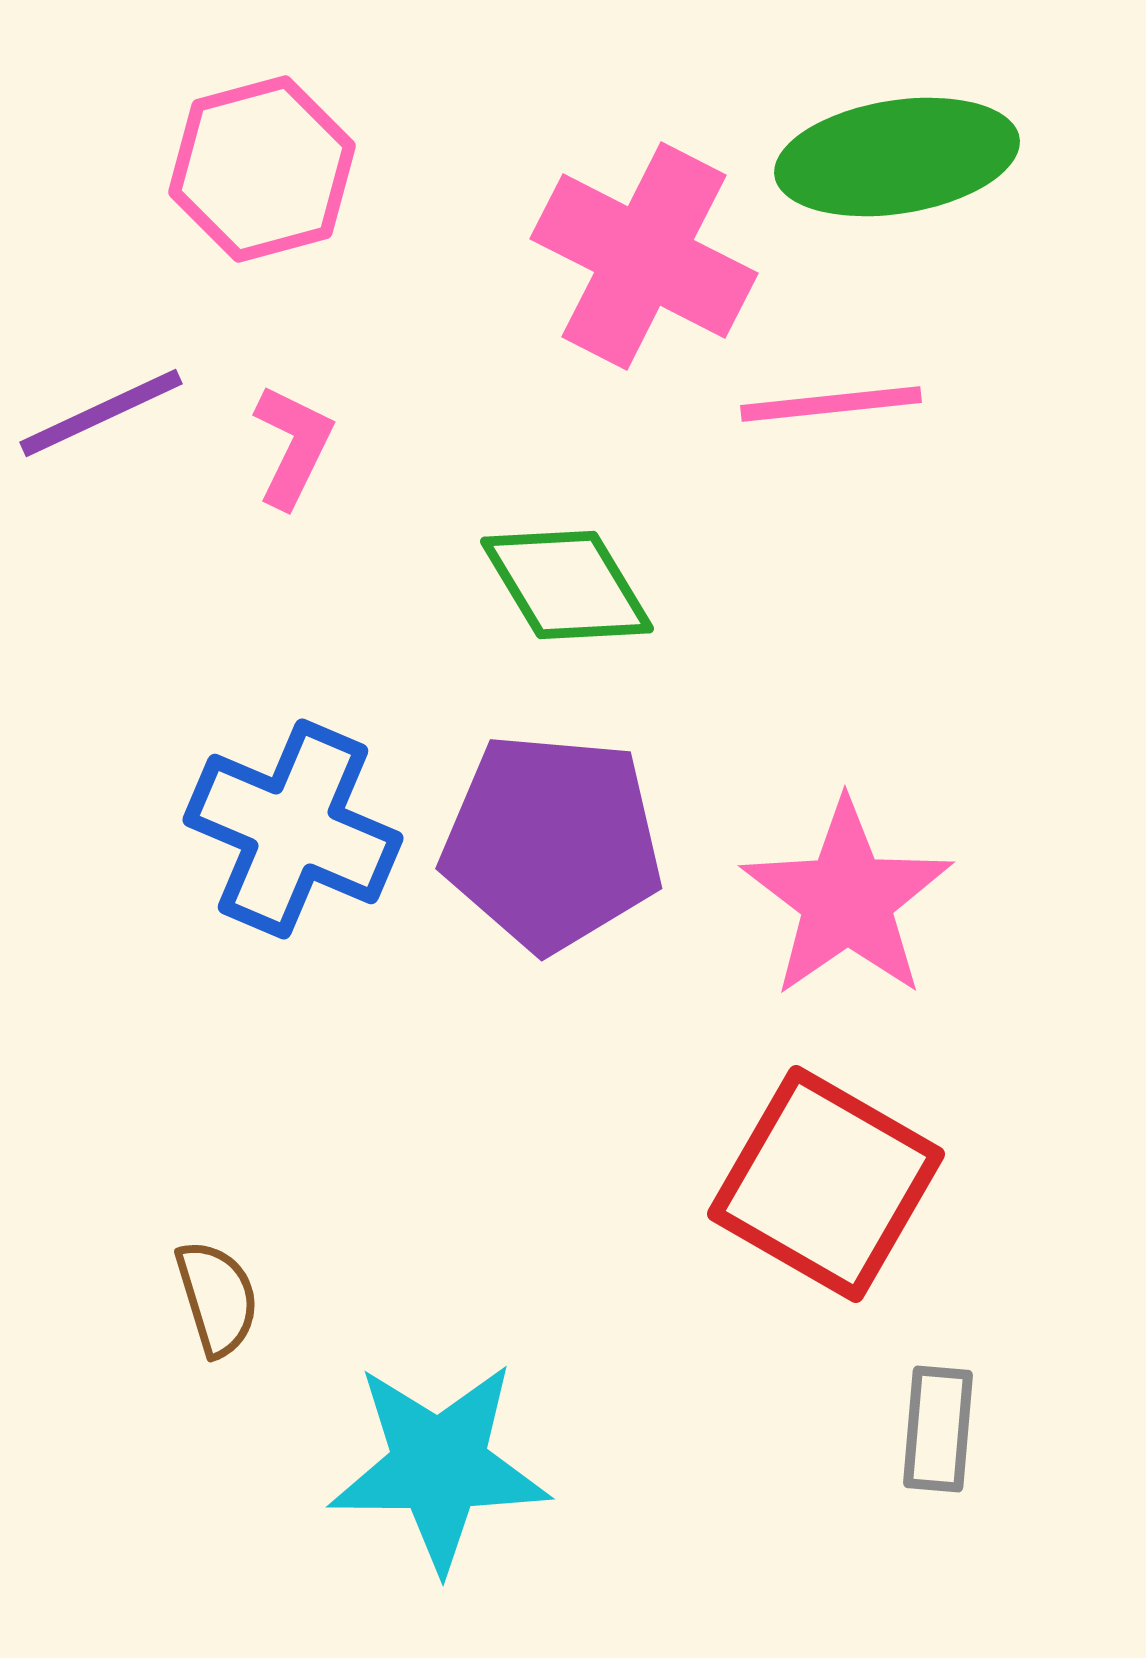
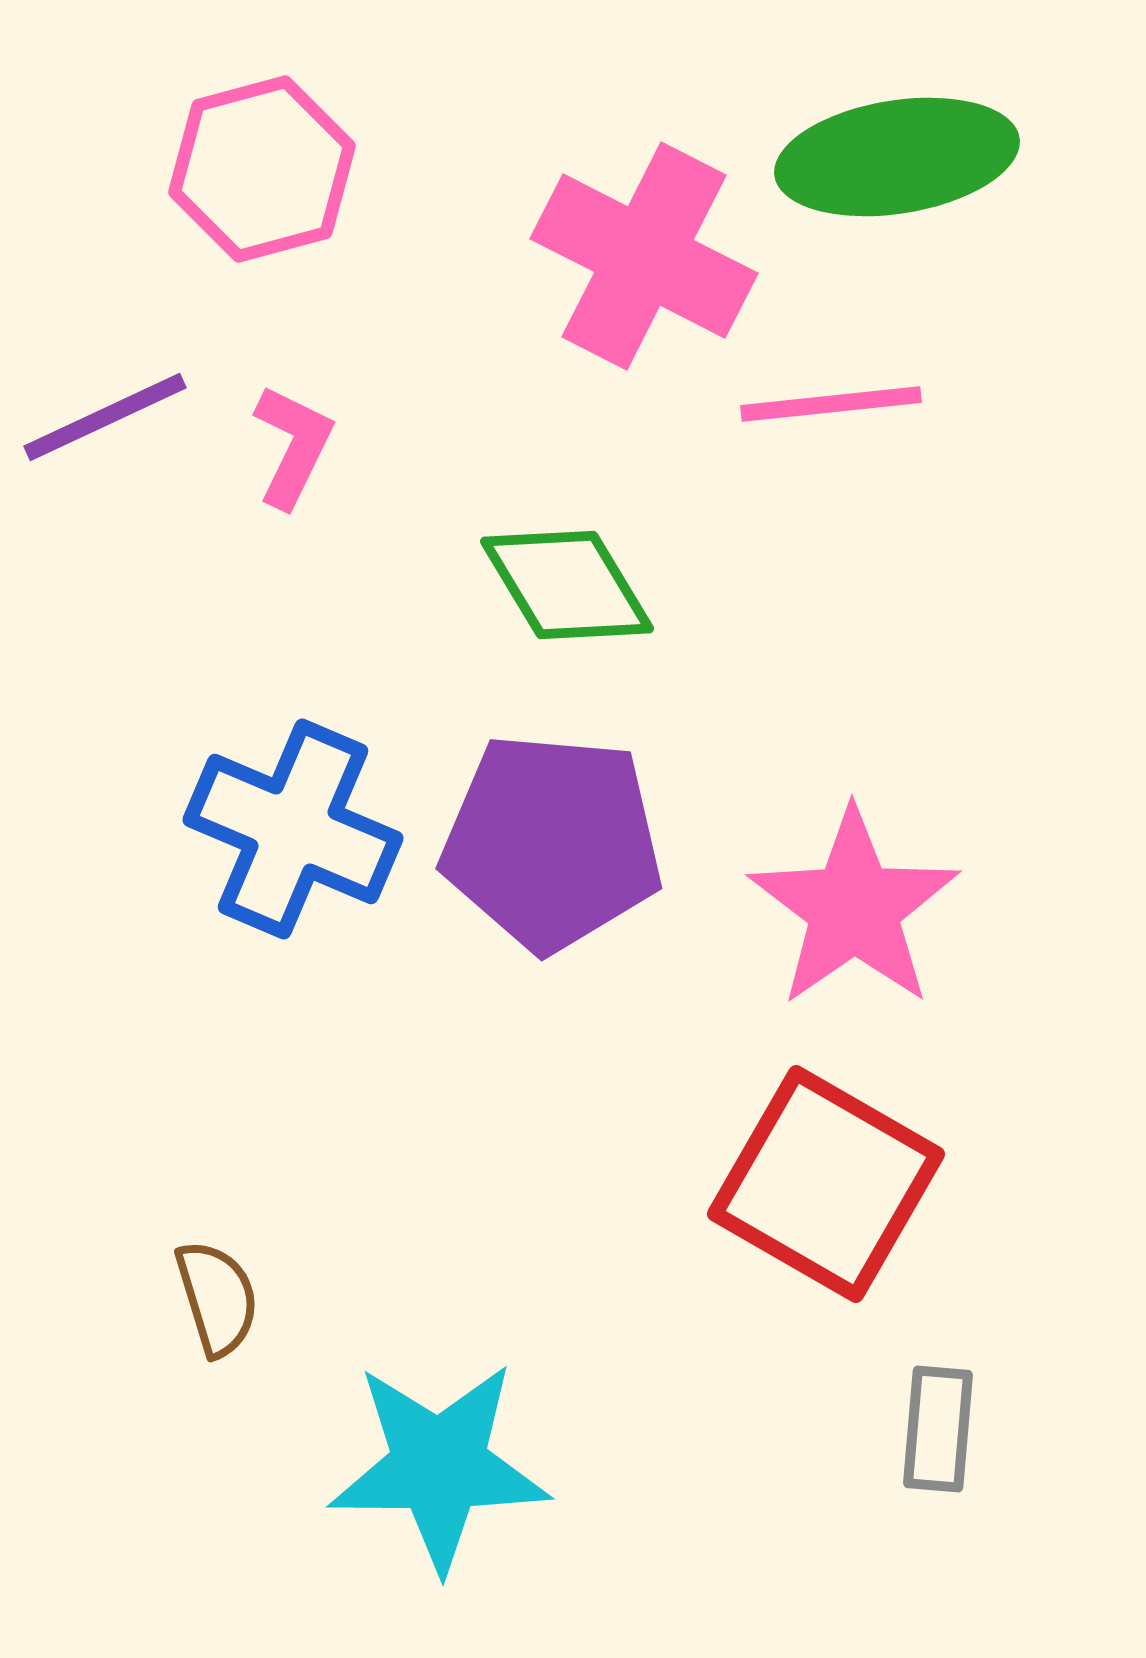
purple line: moved 4 px right, 4 px down
pink star: moved 7 px right, 9 px down
